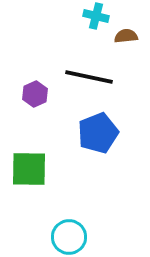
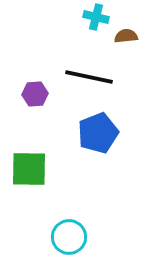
cyan cross: moved 1 px down
purple hexagon: rotated 20 degrees clockwise
